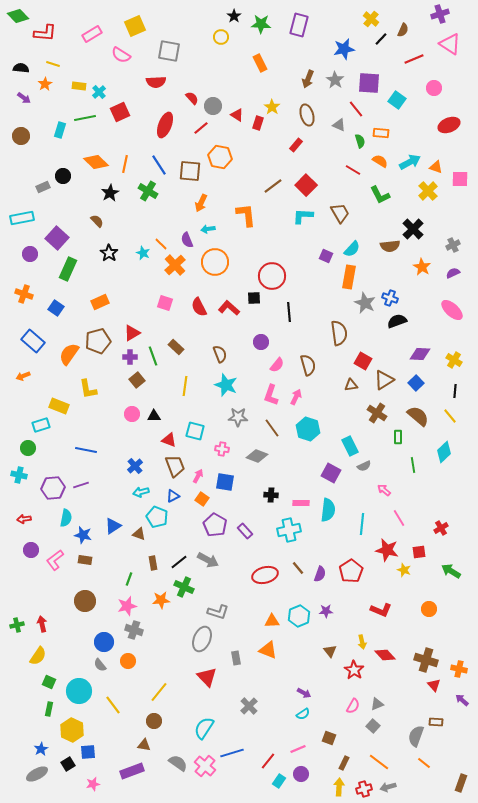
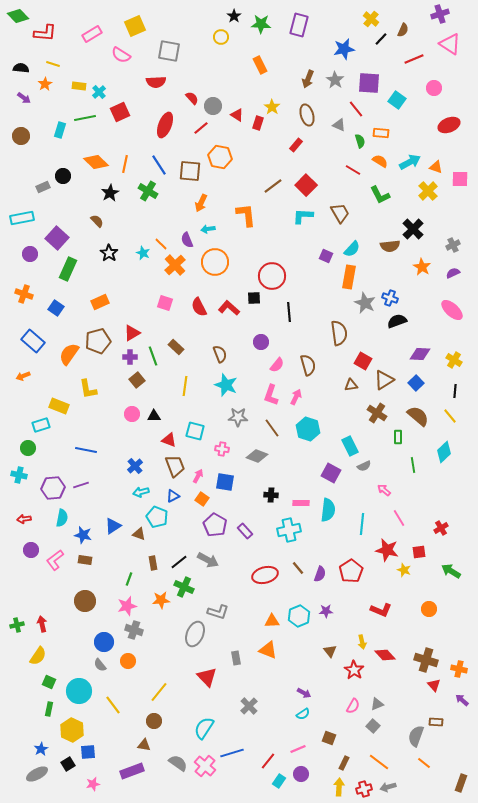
orange rectangle at (260, 63): moved 2 px down
cyan semicircle at (66, 518): moved 4 px left
gray ellipse at (202, 639): moved 7 px left, 5 px up
